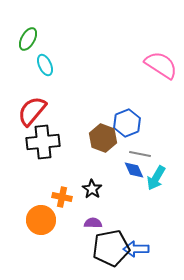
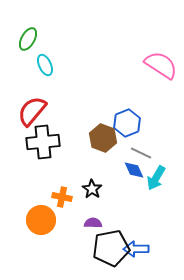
gray line: moved 1 px right, 1 px up; rotated 15 degrees clockwise
